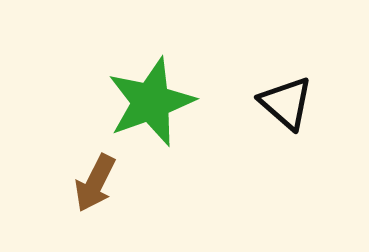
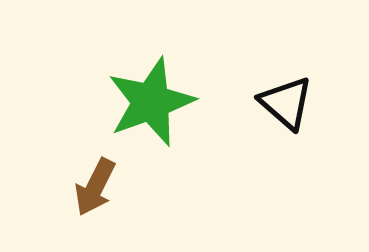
brown arrow: moved 4 px down
